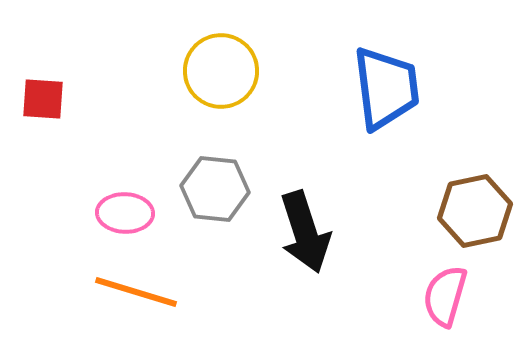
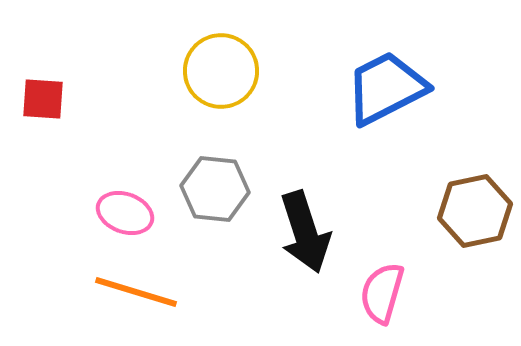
blue trapezoid: rotated 110 degrees counterclockwise
pink ellipse: rotated 18 degrees clockwise
pink semicircle: moved 63 px left, 3 px up
